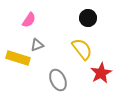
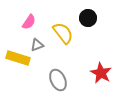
pink semicircle: moved 2 px down
yellow semicircle: moved 19 px left, 16 px up
red star: rotated 15 degrees counterclockwise
